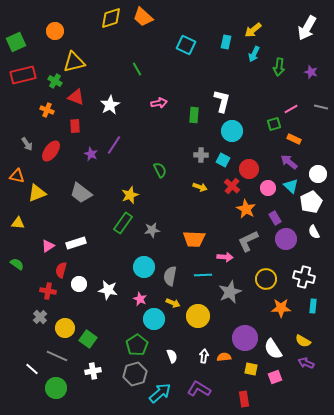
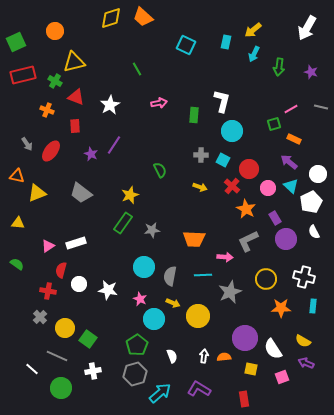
pink square at (275, 377): moved 7 px right
green circle at (56, 388): moved 5 px right
